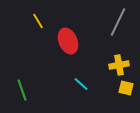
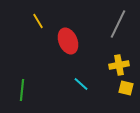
gray line: moved 2 px down
green line: rotated 25 degrees clockwise
